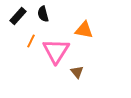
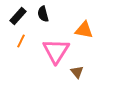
orange line: moved 10 px left
